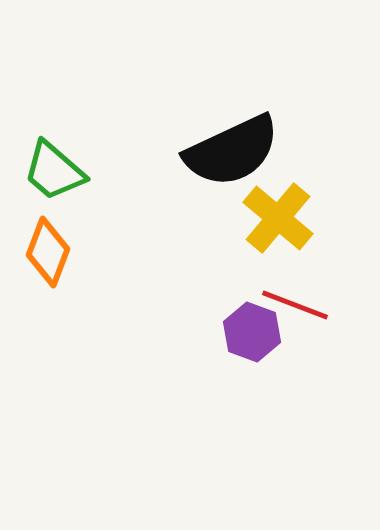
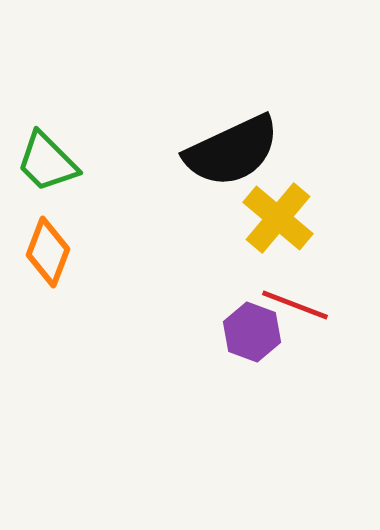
green trapezoid: moved 7 px left, 9 px up; rotated 4 degrees clockwise
